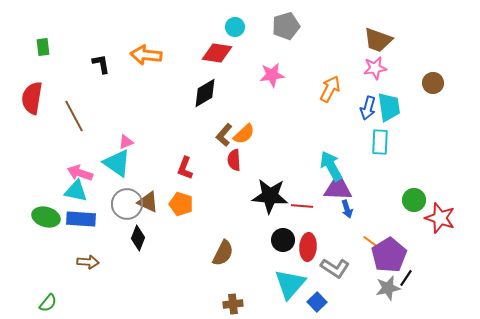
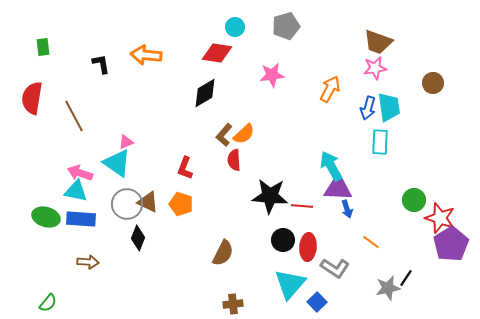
brown trapezoid at (378, 40): moved 2 px down
purple pentagon at (389, 255): moved 62 px right, 11 px up
